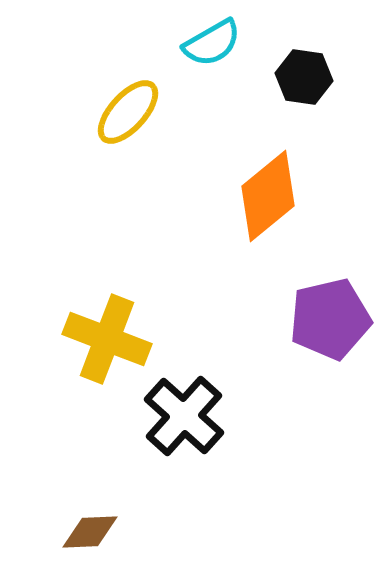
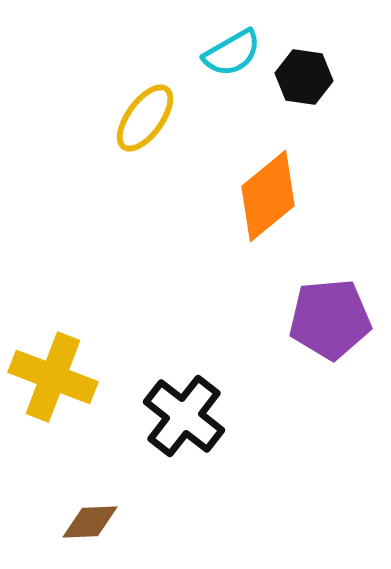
cyan semicircle: moved 20 px right, 10 px down
yellow ellipse: moved 17 px right, 6 px down; rotated 6 degrees counterclockwise
purple pentagon: rotated 8 degrees clockwise
yellow cross: moved 54 px left, 38 px down
black cross: rotated 4 degrees counterclockwise
brown diamond: moved 10 px up
